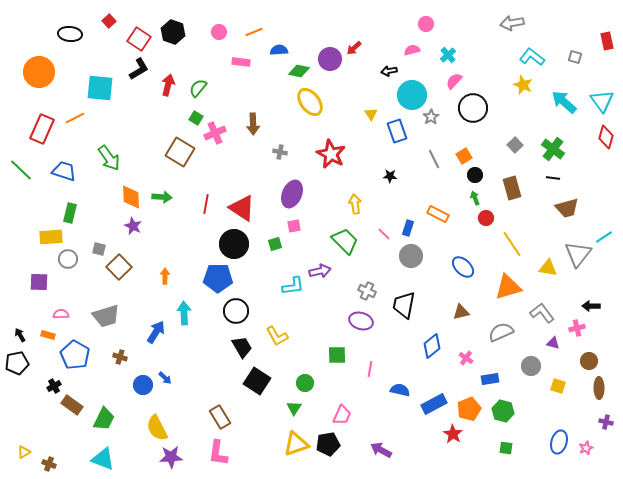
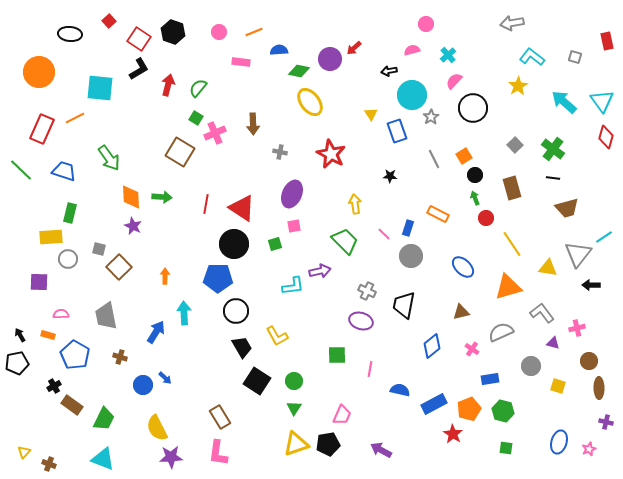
yellow star at (523, 85): moved 5 px left, 1 px down; rotated 18 degrees clockwise
black arrow at (591, 306): moved 21 px up
gray trapezoid at (106, 316): rotated 96 degrees clockwise
pink cross at (466, 358): moved 6 px right, 9 px up
green circle at (305, 383): moved 11 px left, 2 px up
pink star at (586, 448): moved 3 px right, 1 px down
yellow triangle at (24, 452): rotated 16 degrees counterclockwise
